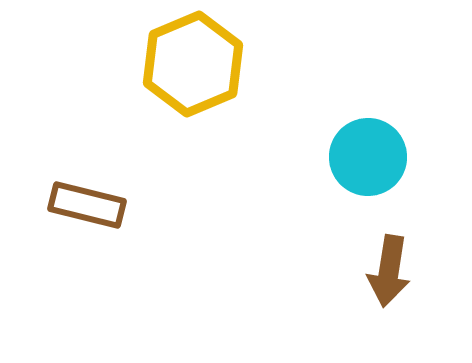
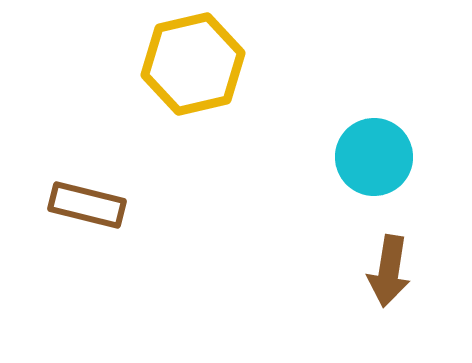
yellow hexagon: rotated 10 degrees clockwise
cyan circle: moved 6 px right
